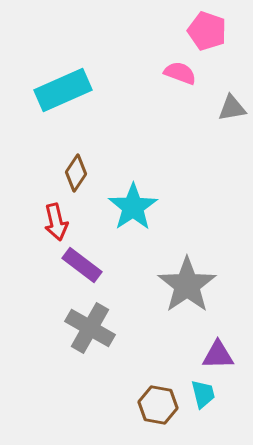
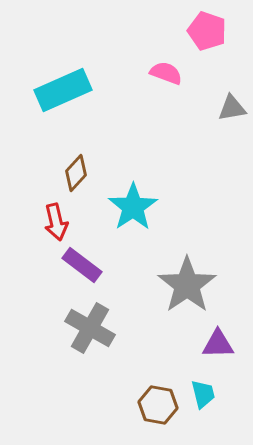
pink semicircle: moved 14 px left
brown diamond: rotated 9 degrees clockwise
purple triangle: moved 11 px up
